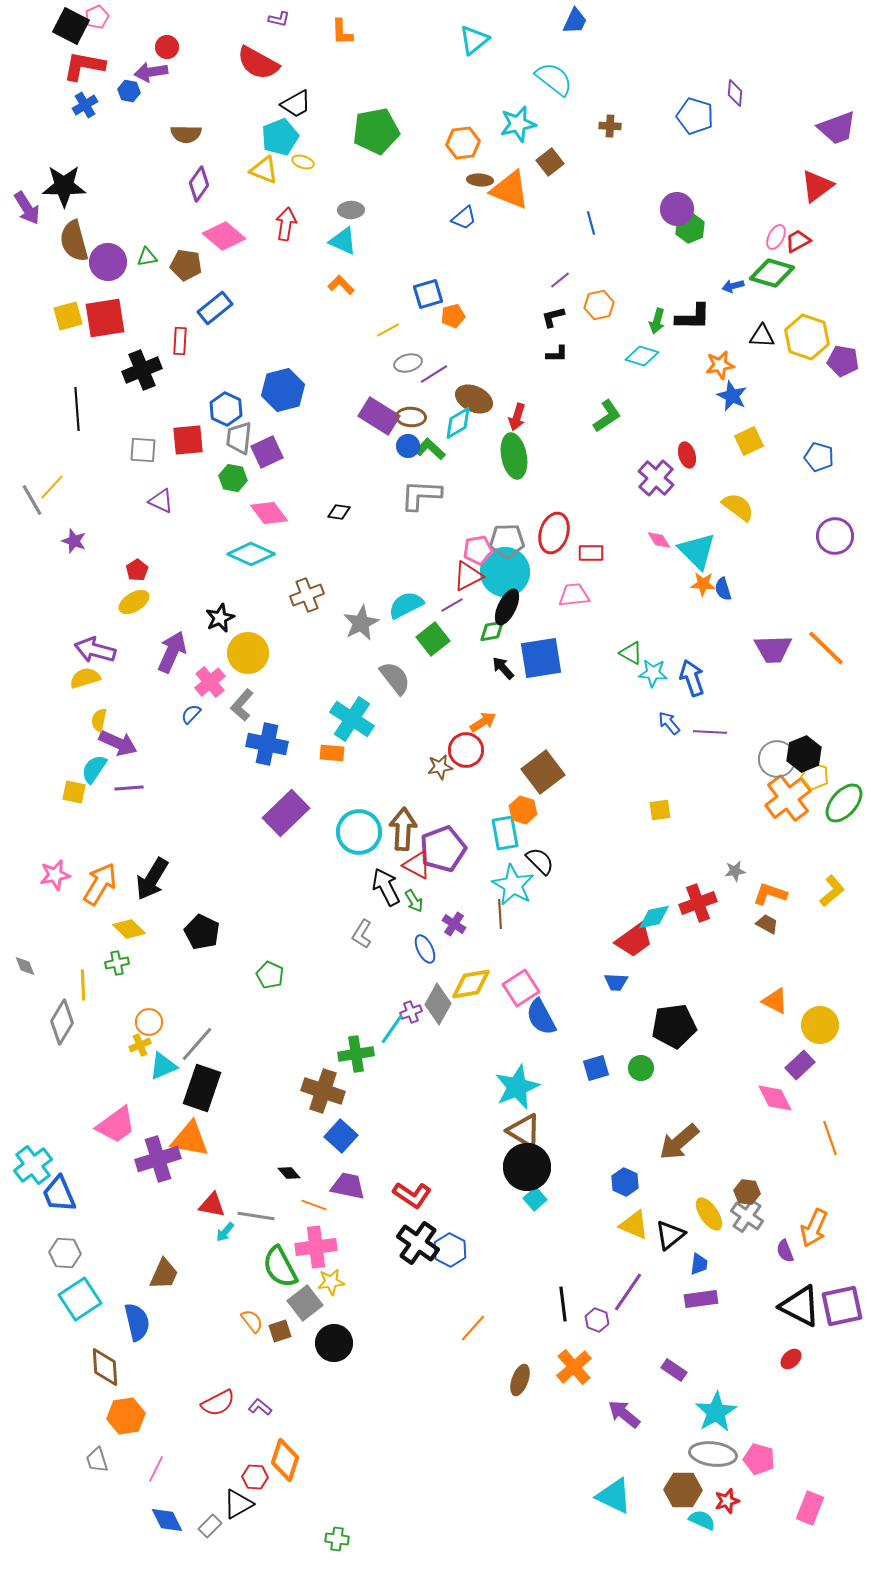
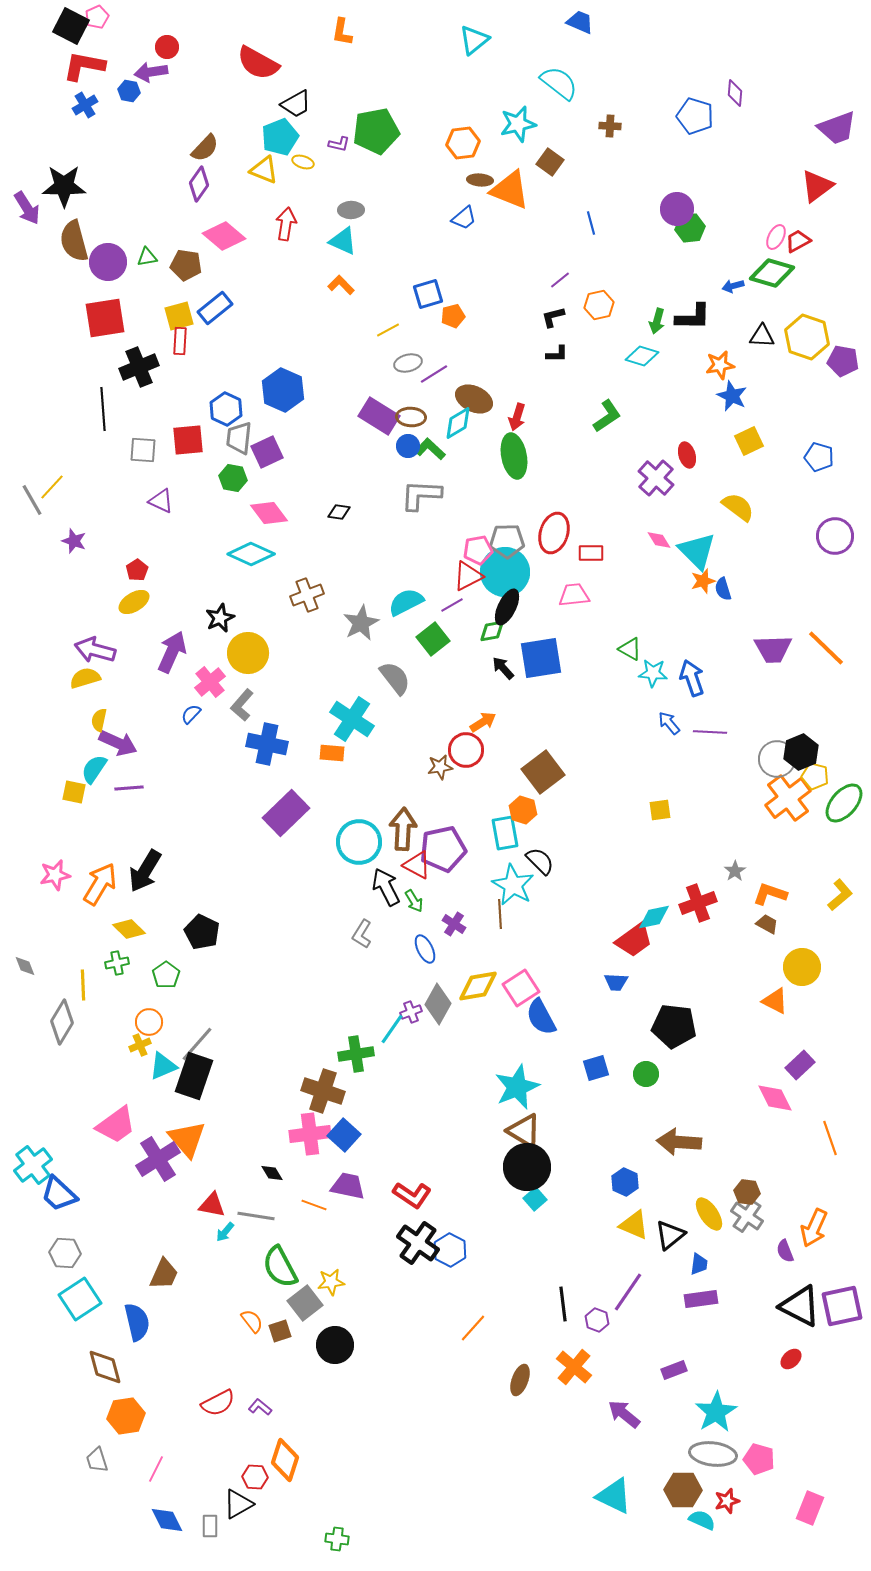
purple L-shape at (279, 19): moved 60 px right, 125 px down
blue trapezoid at (575, 21): moved 5 px right, 1 px down; rotated 92 degrees counterclockwise
orange L-shape at (342, 32): rotated 12 degrees clockwise
cyan semicircle at (554, 79): moved 5 px right, 4 px down
brown semicircle at (186, 134): moved 19 px right, 14 px down; rotated 48 degrees counterclockwise
brown square at (550, 162): rotated 16 degrees counterclockwise
green hexagon at (690, 228): rotated 16 degrees clockwise
yellow square at (68, 316): moved 111 px right
black cross at (142, 370): moved 3 px left, 3 px up
blue hexagon at (283, 390): rotated 21 degrees counterclockwise
black line at (77, 409): moved 26 px right
orange star at (703, 584): moved 3 px up; rotated 20 degrees counterclockwise
cyan semicircle at (406, 605): moved 3 px up
green triangle at (631, 653): moved 1 px left, 4 px up
black hexagon at (804, 754): moved 3 px left, 2 px up
cyan circle at (359, 832): moved 10 px down
purple pentagon at (443, 849): rotated 9 degrees clockwise
gray star at (735, 871): rotated 25 degrees counterclockwise
black arrow at (152, 879): moved 7 px left, 8 px up
yellow L-shape at (832, 891): moved 8 px right, 4 px down
green pentagon at (270, 975): moved 104 px left; rotated 12 degrees clockwise
yellow diamond at (471, 984): moved 7 px right, 2 px down
yellow circle at (820, 1025): moved 18 px left, 58 px up
black pentagon at (674, 1026): rotated 15 degrees clockwise
green circle at (641, 1068): moved 5 px right, 6 px down
black rectangle at (202, 1088): moved 8 px left, 12 px up
blue square at (341, 1136): moved 3 px right, 1 px up
orange triangle at (190, 1139): moved 3 px left; rotated 39 degrees clockwise
brown arrow at (679, 1142): rotated 45 degrees clockwise
purple cross at (158, 1159): rotated 15 degrees counterclockwise
black diamond at (289, 1173): moved 17 px left; rotated 10 degrees clockwise
blue trapezoid at (59, 1194): rotated 24 degrees counterclockwise
pink cross at (316, 1247): moved 6 px left, 113 px up
black circle at (334, 1343): moved 1 px right, 2 px down
brown diamond at (105, 1367): rotated 12 degrees counterclockwise
orange cross at (574, 1367): rotated 9 degrees counterclockwise
purple rectangle at (674, 1370): rotated 55 degrees counterclockwise
gray rectangle at (210, 1526): rotated 45 degrees counterclockwise
